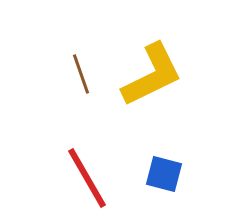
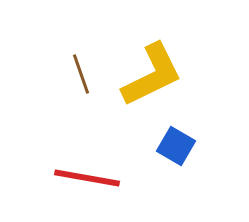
blue square: moved 12 px right, 28 px up; rotated 15 degrees clockwise
red line: rotated 50 degrees counterclockwise
